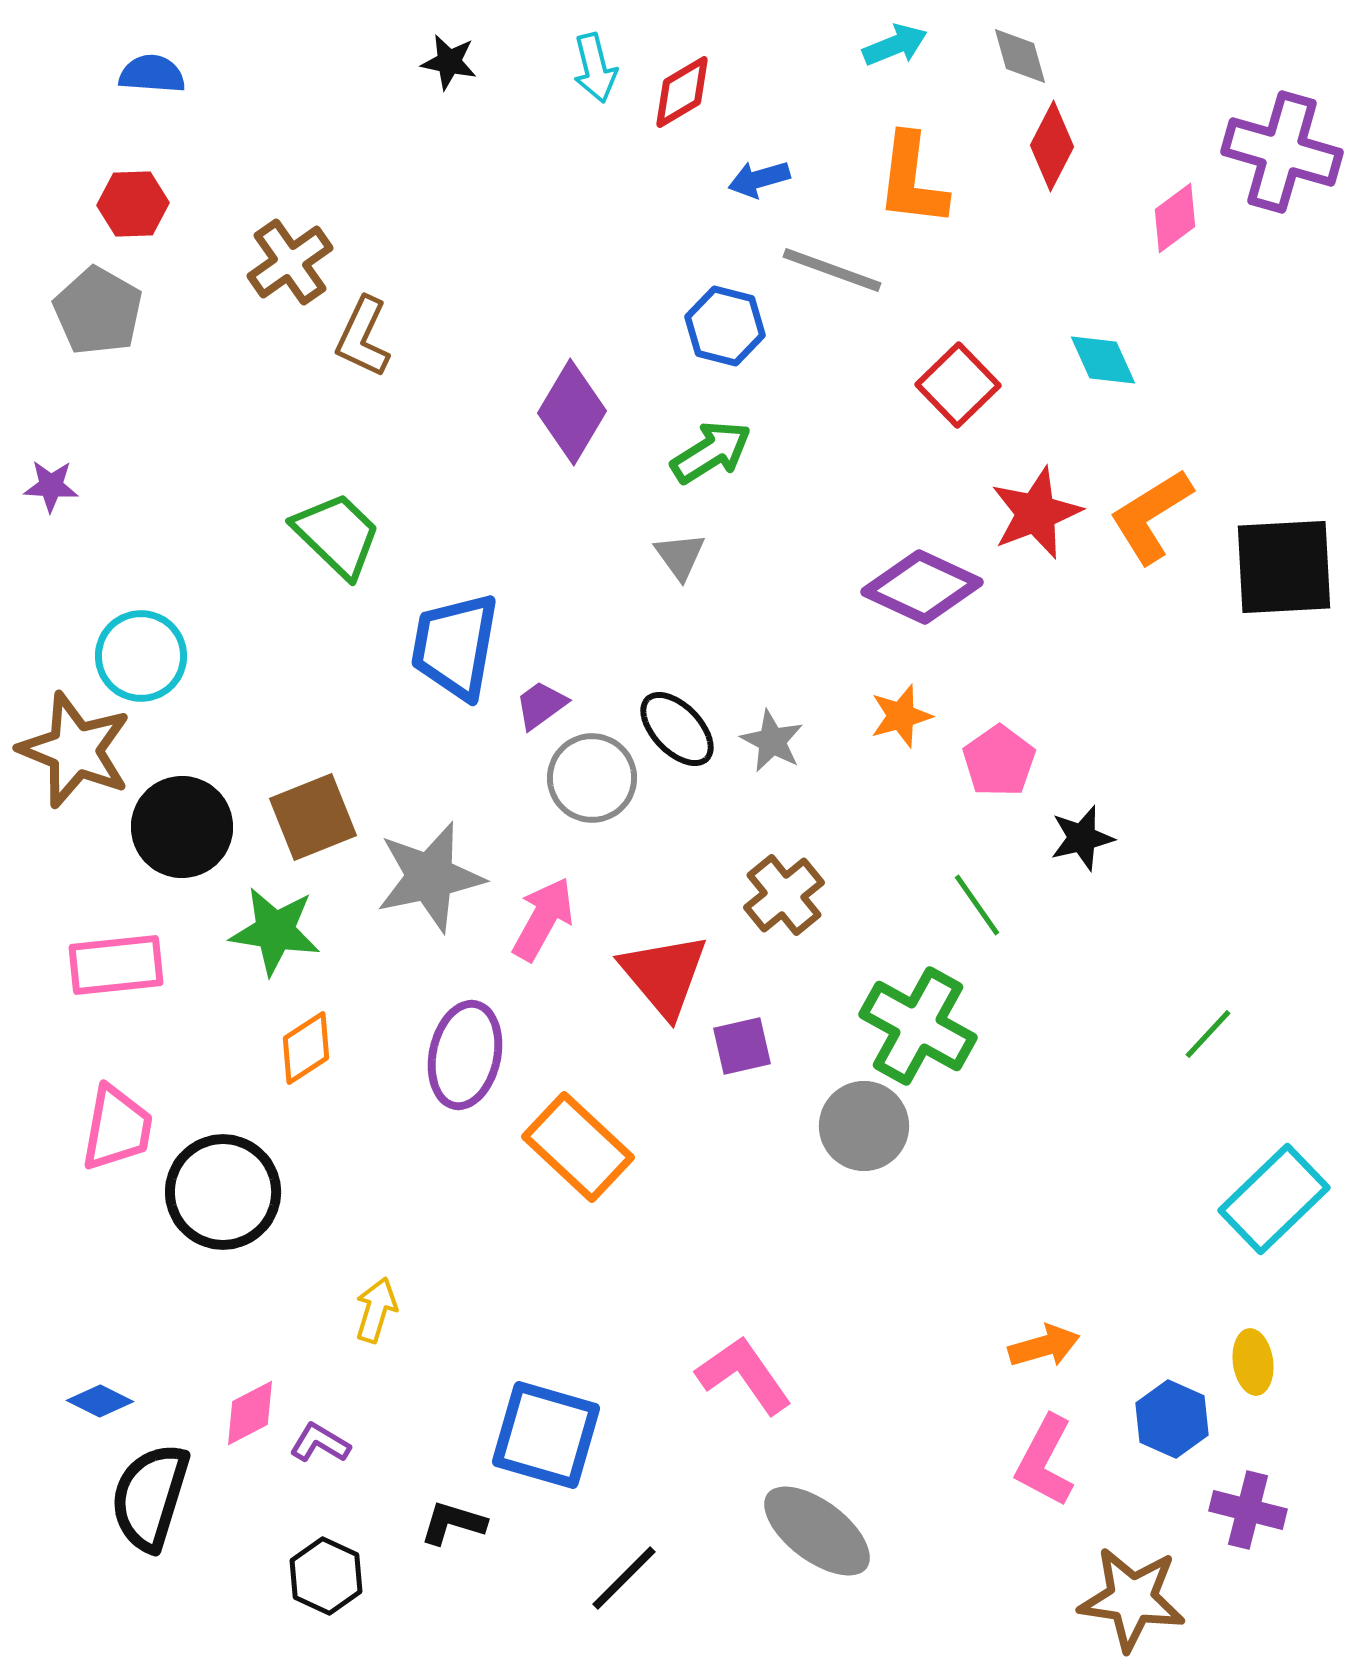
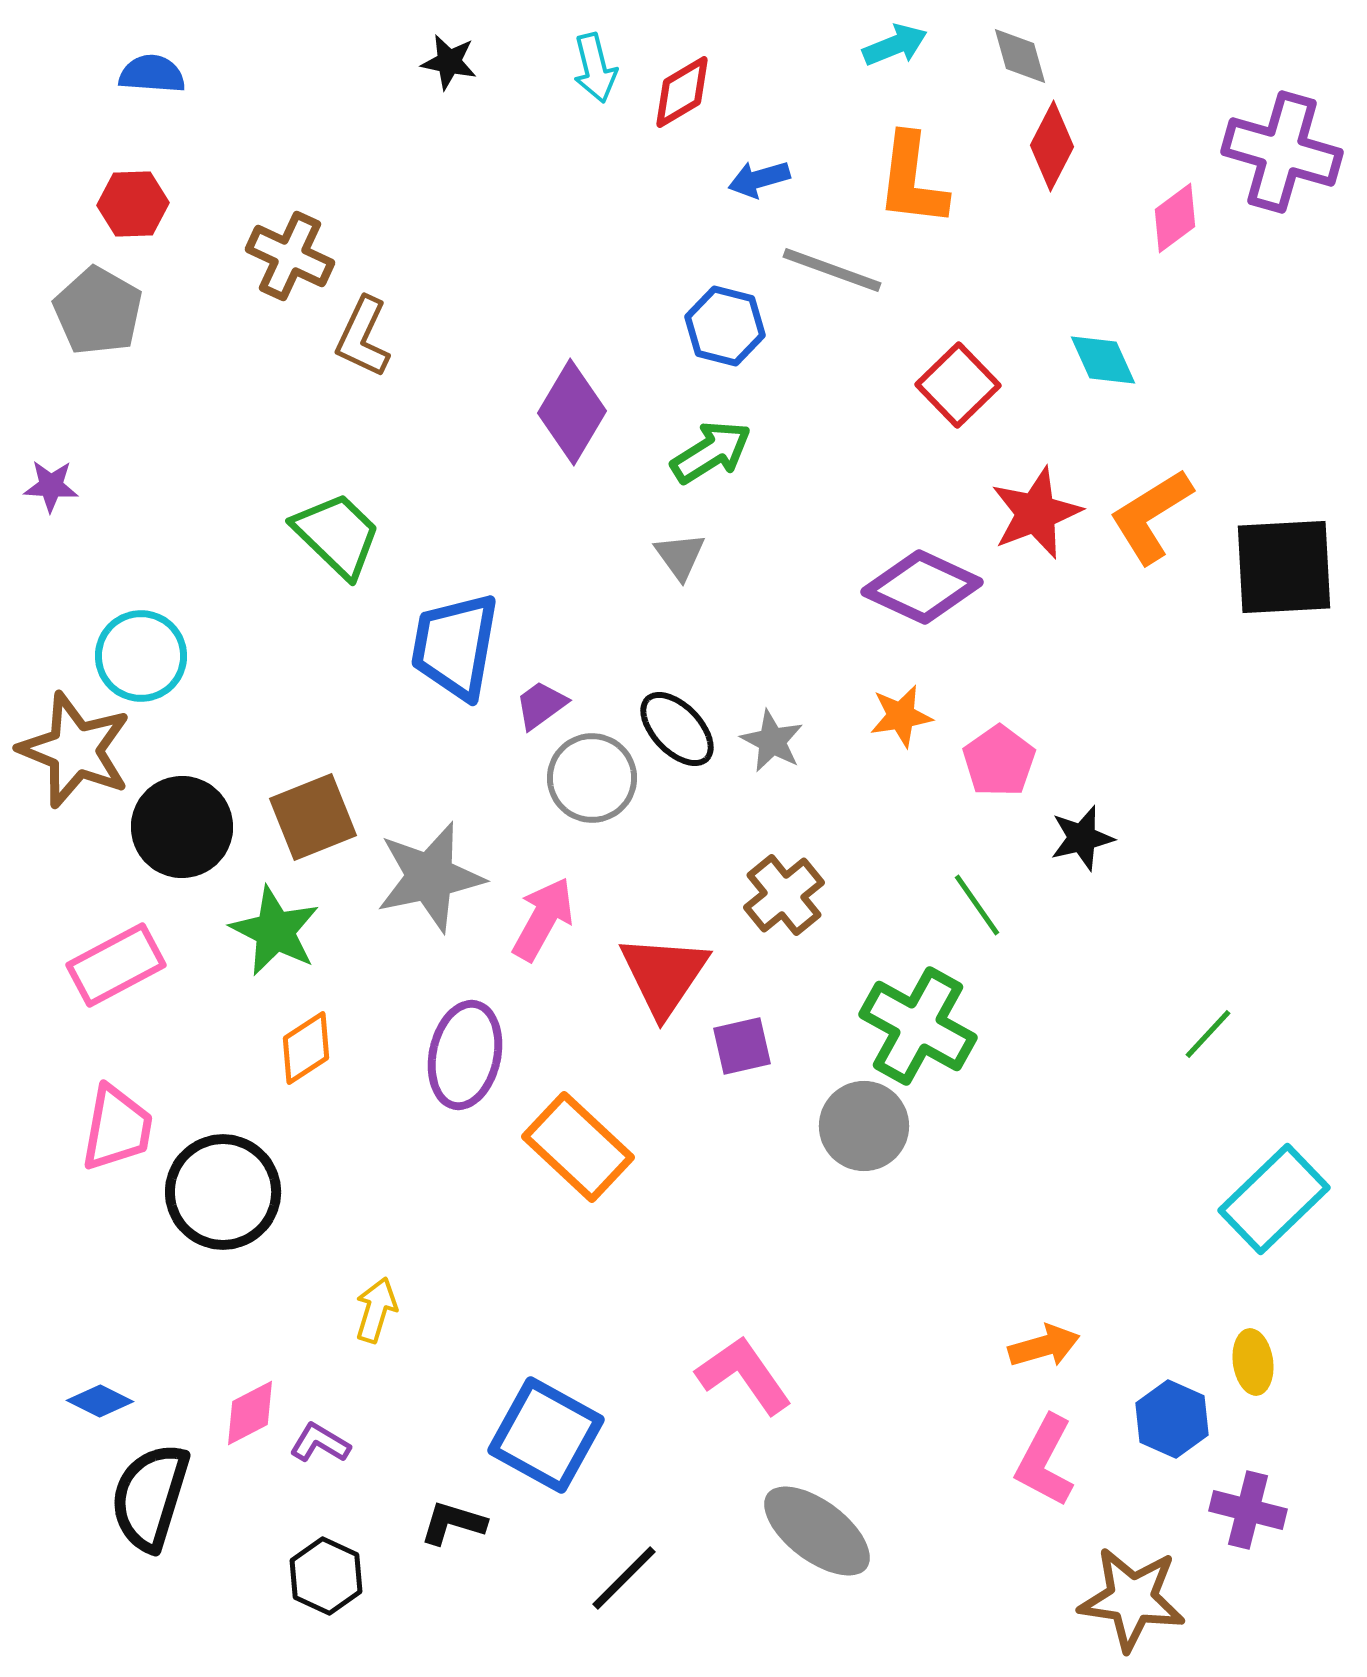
brown cross at (290, 262): moved 6 px up; rotated 30 degrees counterclockwise
orange star at (901, 716): rotated 6 degrees clockwise
green star at (275, 931): rotated 18 degrees clockwise
pink rectangle at (116, 965): rotated 22 degrees counterclockwise
red triangle at (664, 975): rotated 14 degrees clockwise
blue square at (546, 1435): rotated 13 degrees clockwise
